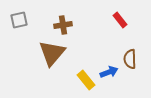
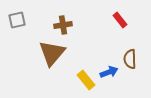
gray square: moved 2 px left
